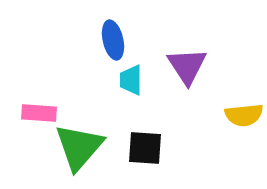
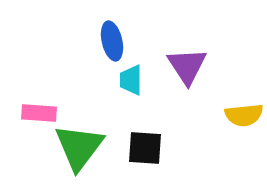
blue ellipse: moved 1 px left, 1 px down
green triangle: rotated 4 degrees counterclockwise
